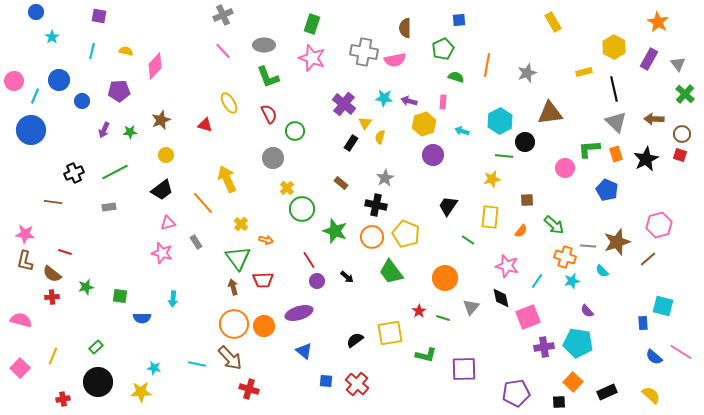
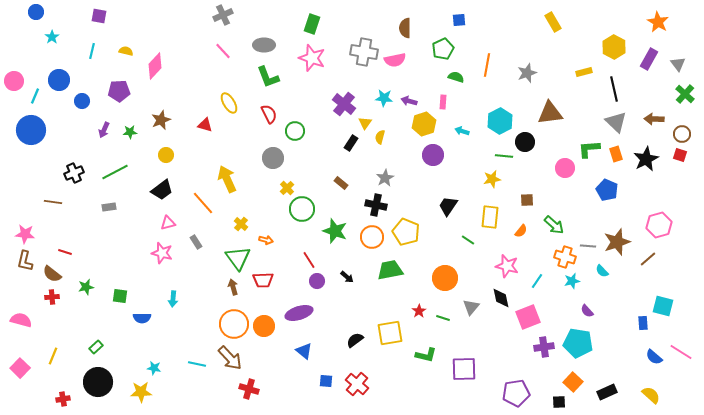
yellow pentagon at (406, 234): moved 2 px up
green trapezoid at (391, 272): moved 1 px left, 2 px up; rotated 116 degrees clockwise
